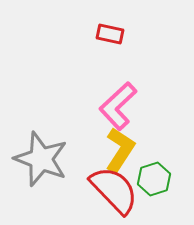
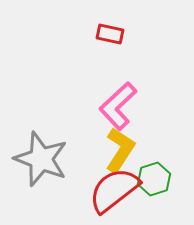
red semicircle: rotated 84 degrees counterclockwise
